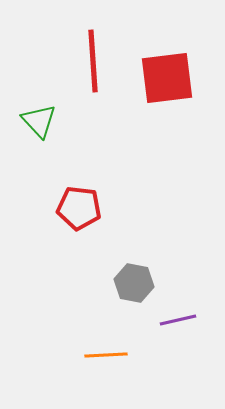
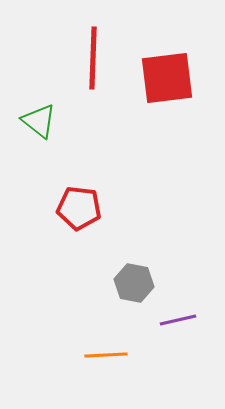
red line: moved 3 px up; rotated 6 degrees clockwise
green triangle: rotated 9 degrees counterclockwise
